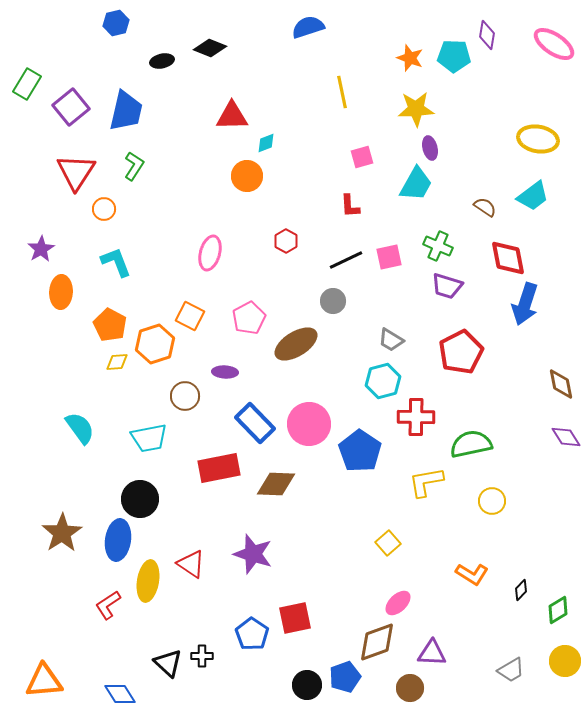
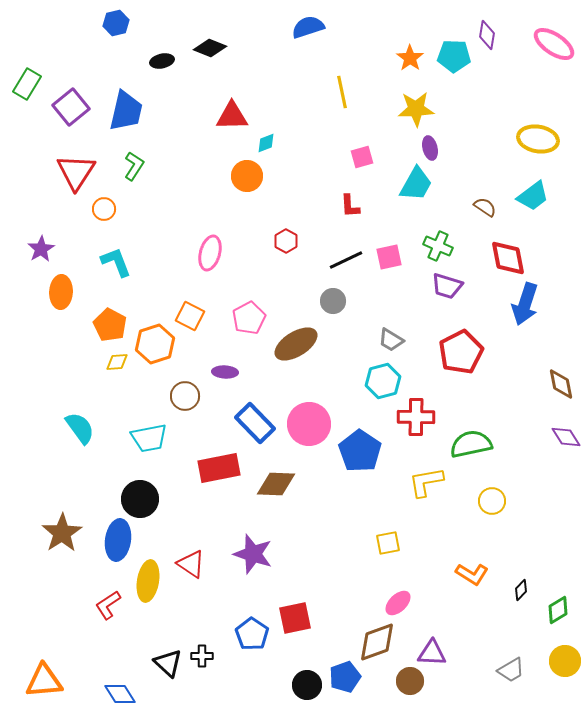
orange star at (410, 58): rotated 16 degrees clockwise
yellow square at (388, 543): rotated 30 degrees clockwise
brown circle at (410, 688): moved 7 px up
